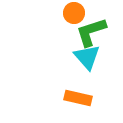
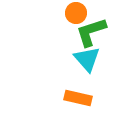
orange circle: moved 2 px right
cyan triangle: moved 2 px down
